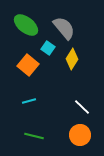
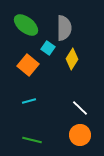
gray semicircle: rotated 40 degrees clockwise
white line: moved 2 px left, 1 px down
green line: moved 2 px left, 4 px down
